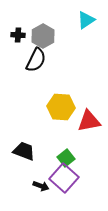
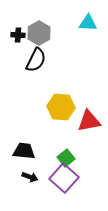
cyan triangle: moved 2 px right, 3 px down; rotated 36 degrees clockwise
gray hexagon: moved 4 px left, 3 px up
black trapezoid: rotated 15 degrees counterclockwise
black arrow: moved 11 px left, 9 px up
